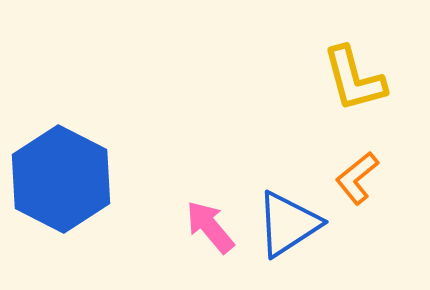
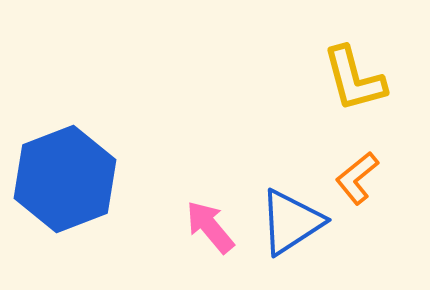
blue hexagon: moved 4 px right; rotated 12 degrees clockwise
blue triangle: moved 3 px right, 2 px up
